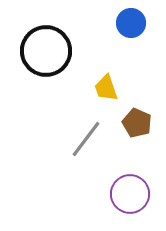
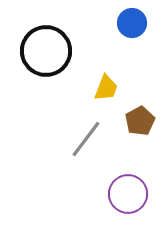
blue circle: moved 1 px right
yellow trapezoid: rotated 140 degrees counterclockwise
brown pentagon: moved 3 px right, 2 px up; rotated 20 degrees clockwise
purple circle: moved 2 px left
